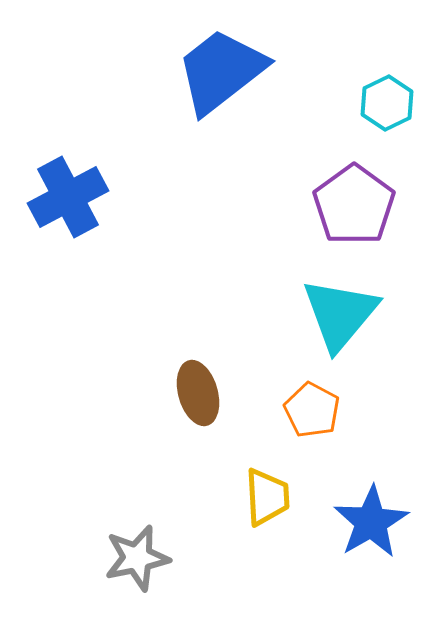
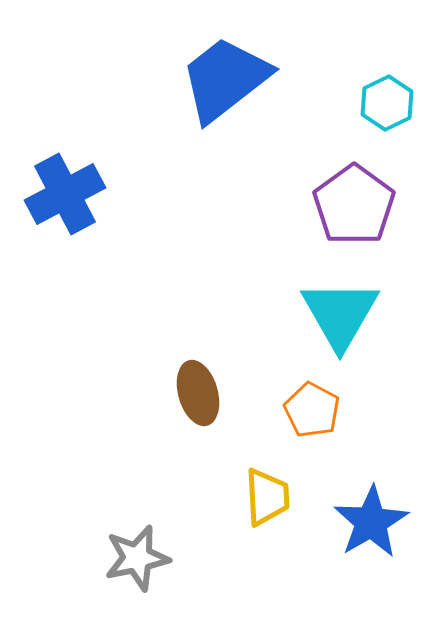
blue trapezoid: moved 4 px right, 8 px down
blue cross: moved 3 px left, 3 px up
cyan triangle: rotated 10 degrees counterclockwise
